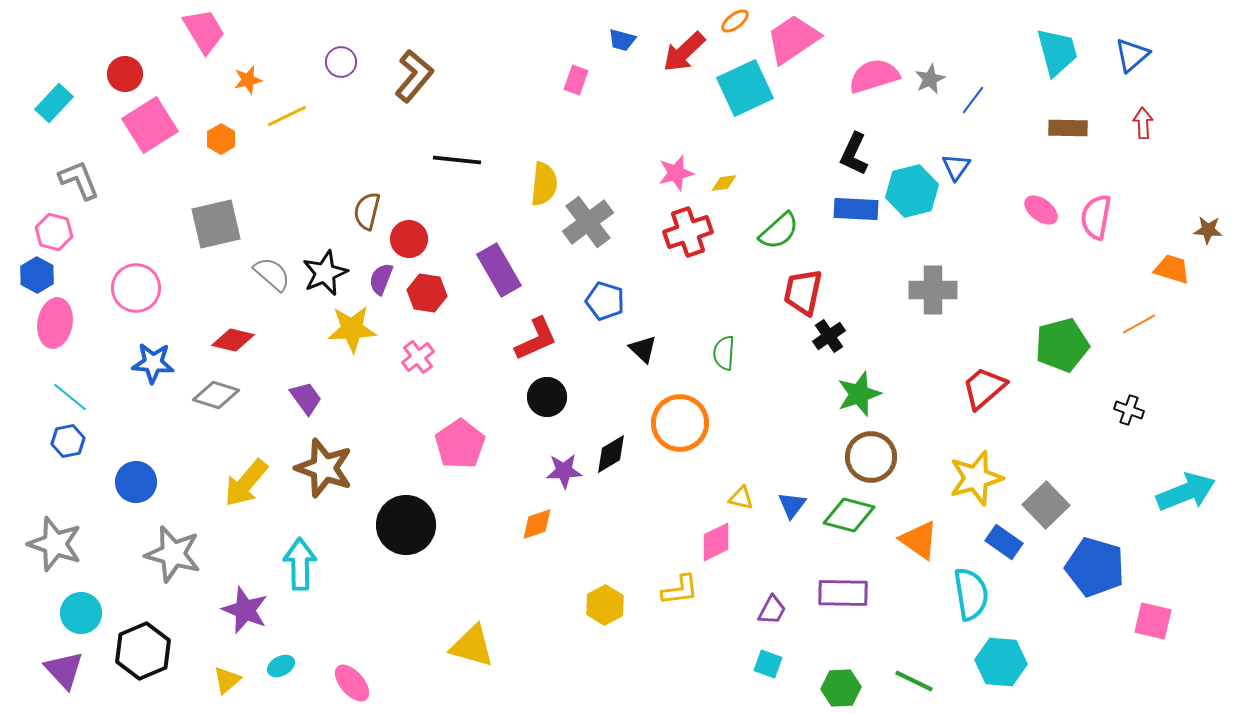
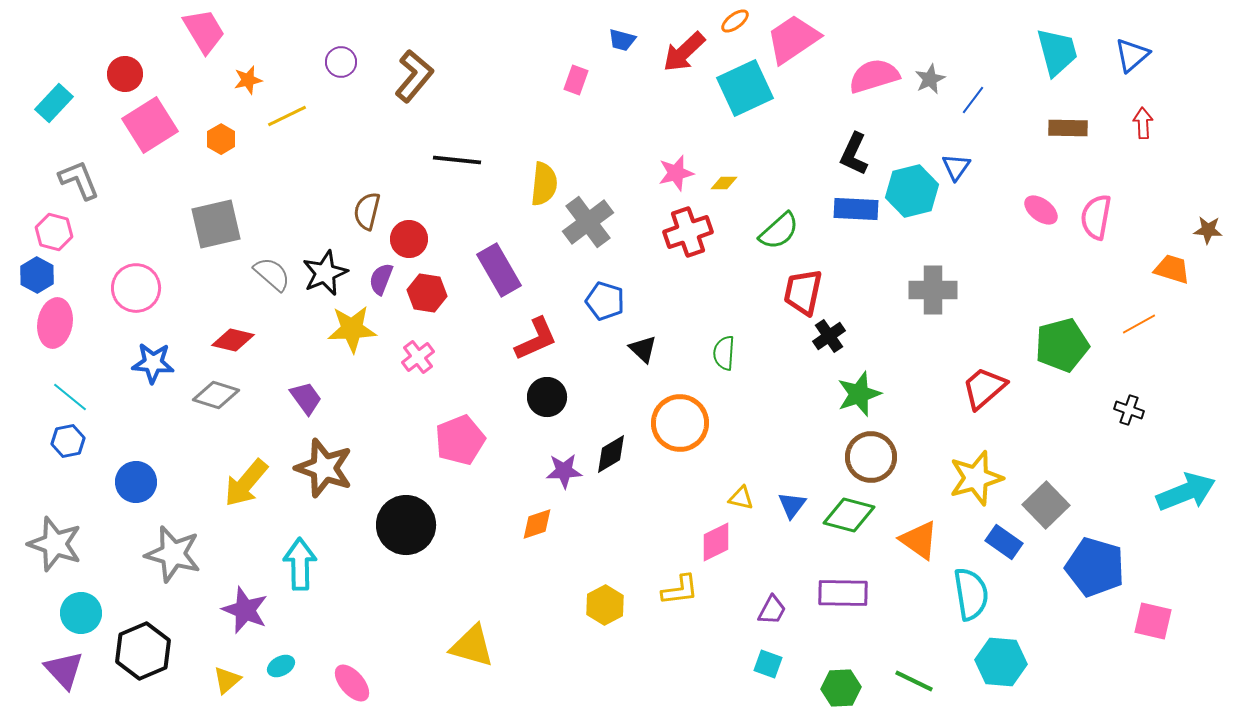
yellow diamond at (724, 183): rotated 8 degrees clockwise
pink pentagon at (460, 444): moved 4 px up; rotated 12 degrees clockwise
